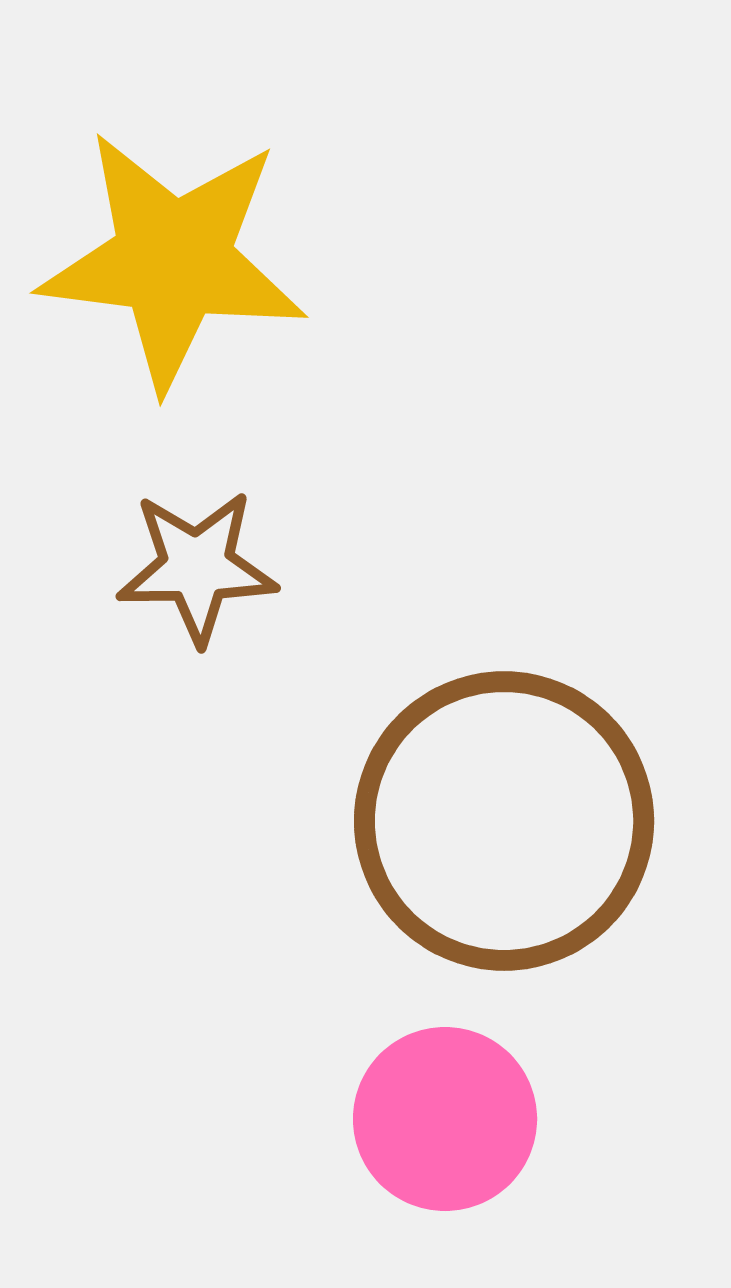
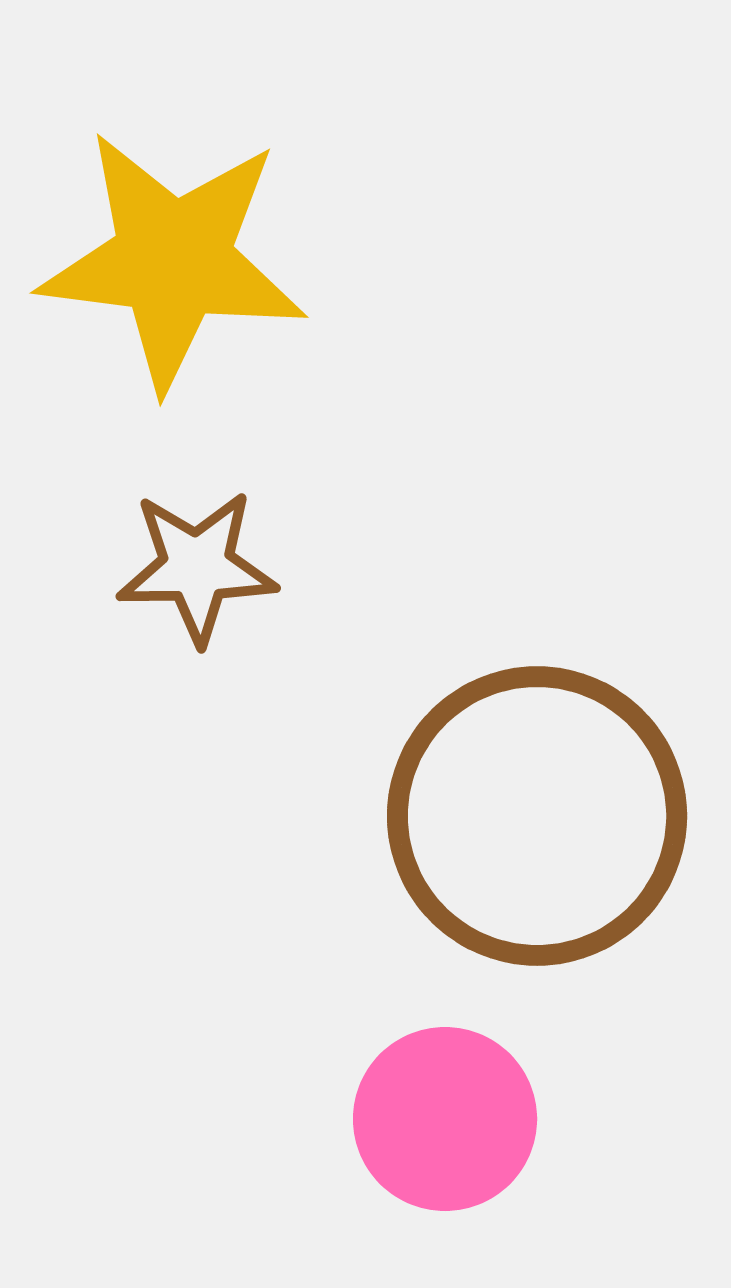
brown circle: moved 33 px right, 5 px up
